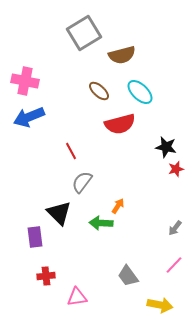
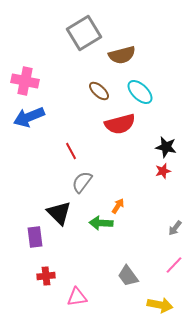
red star: moved 13 px left, 2 px down
